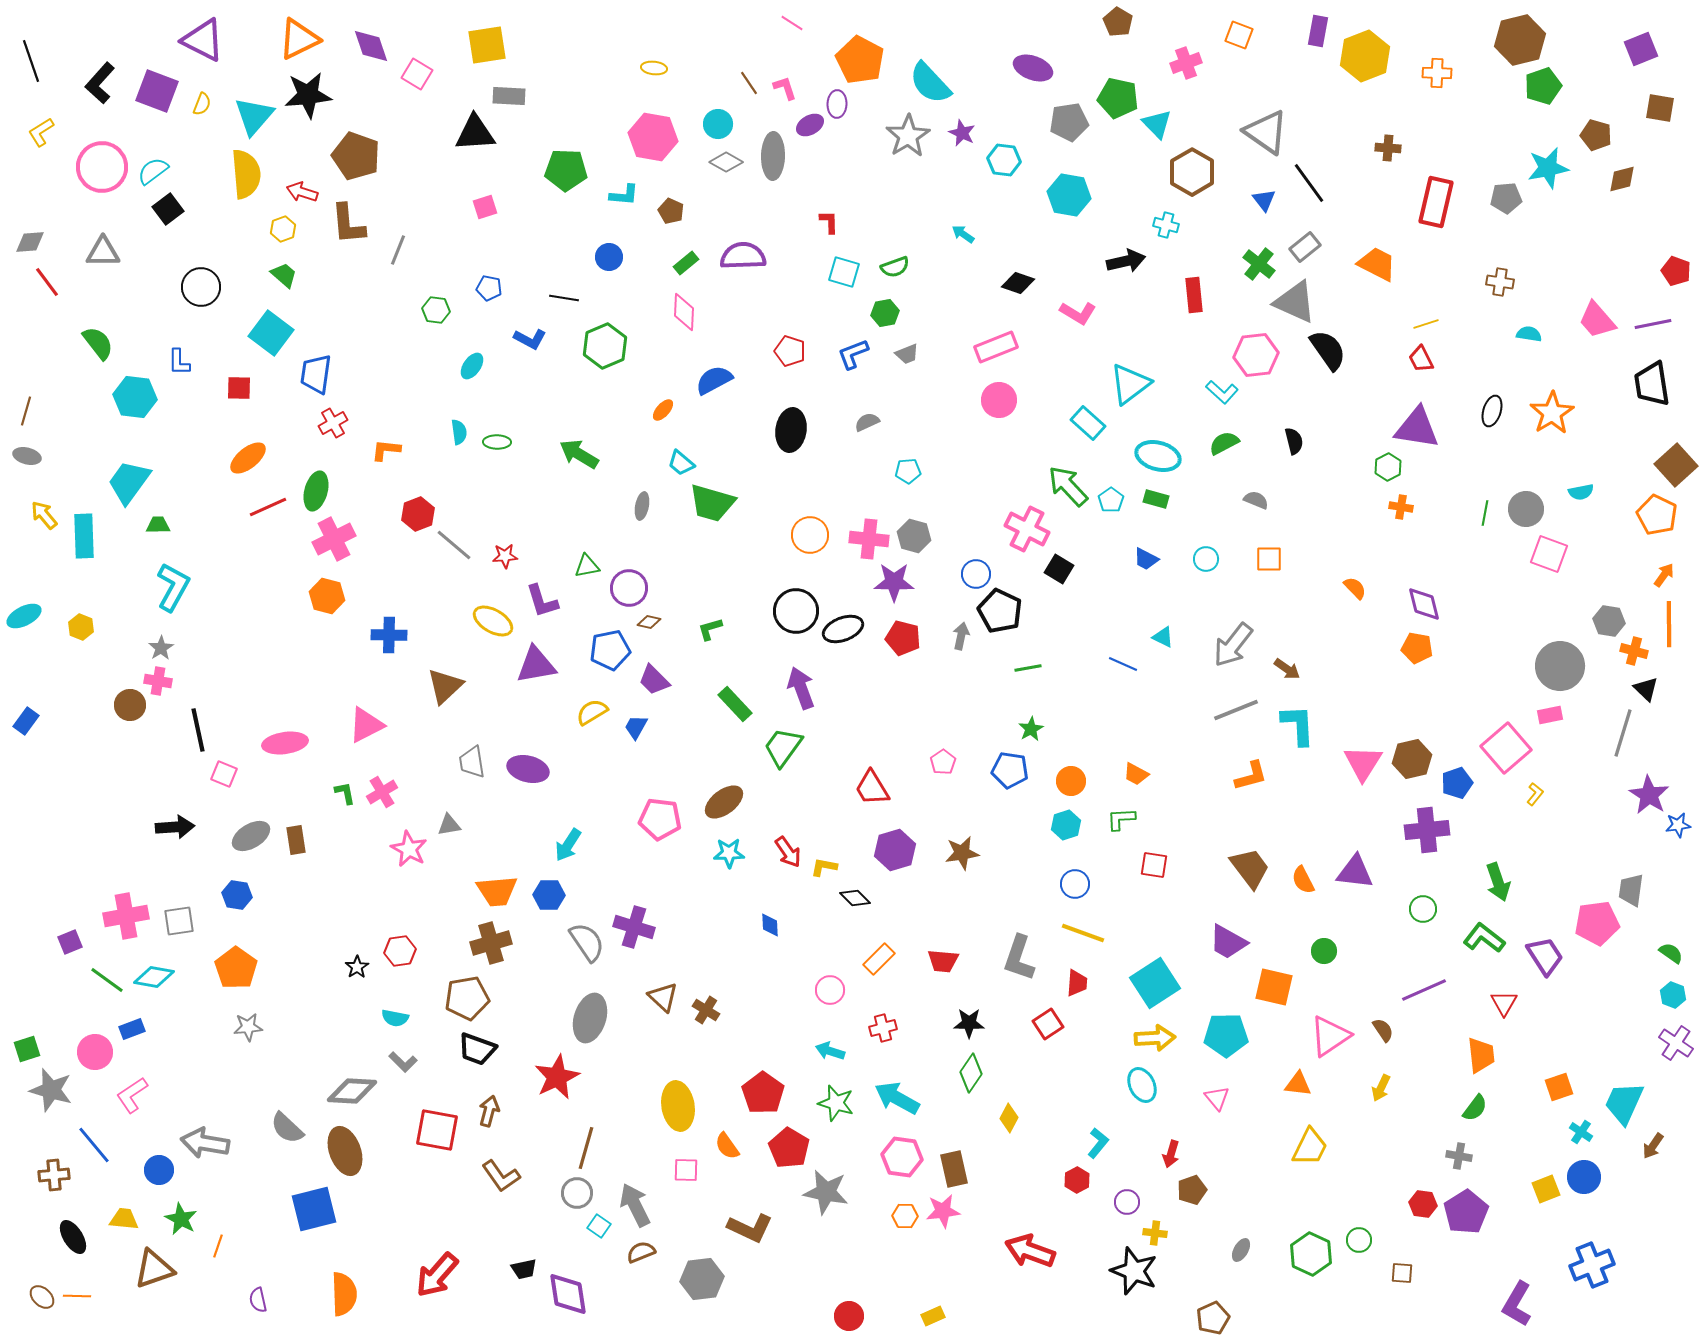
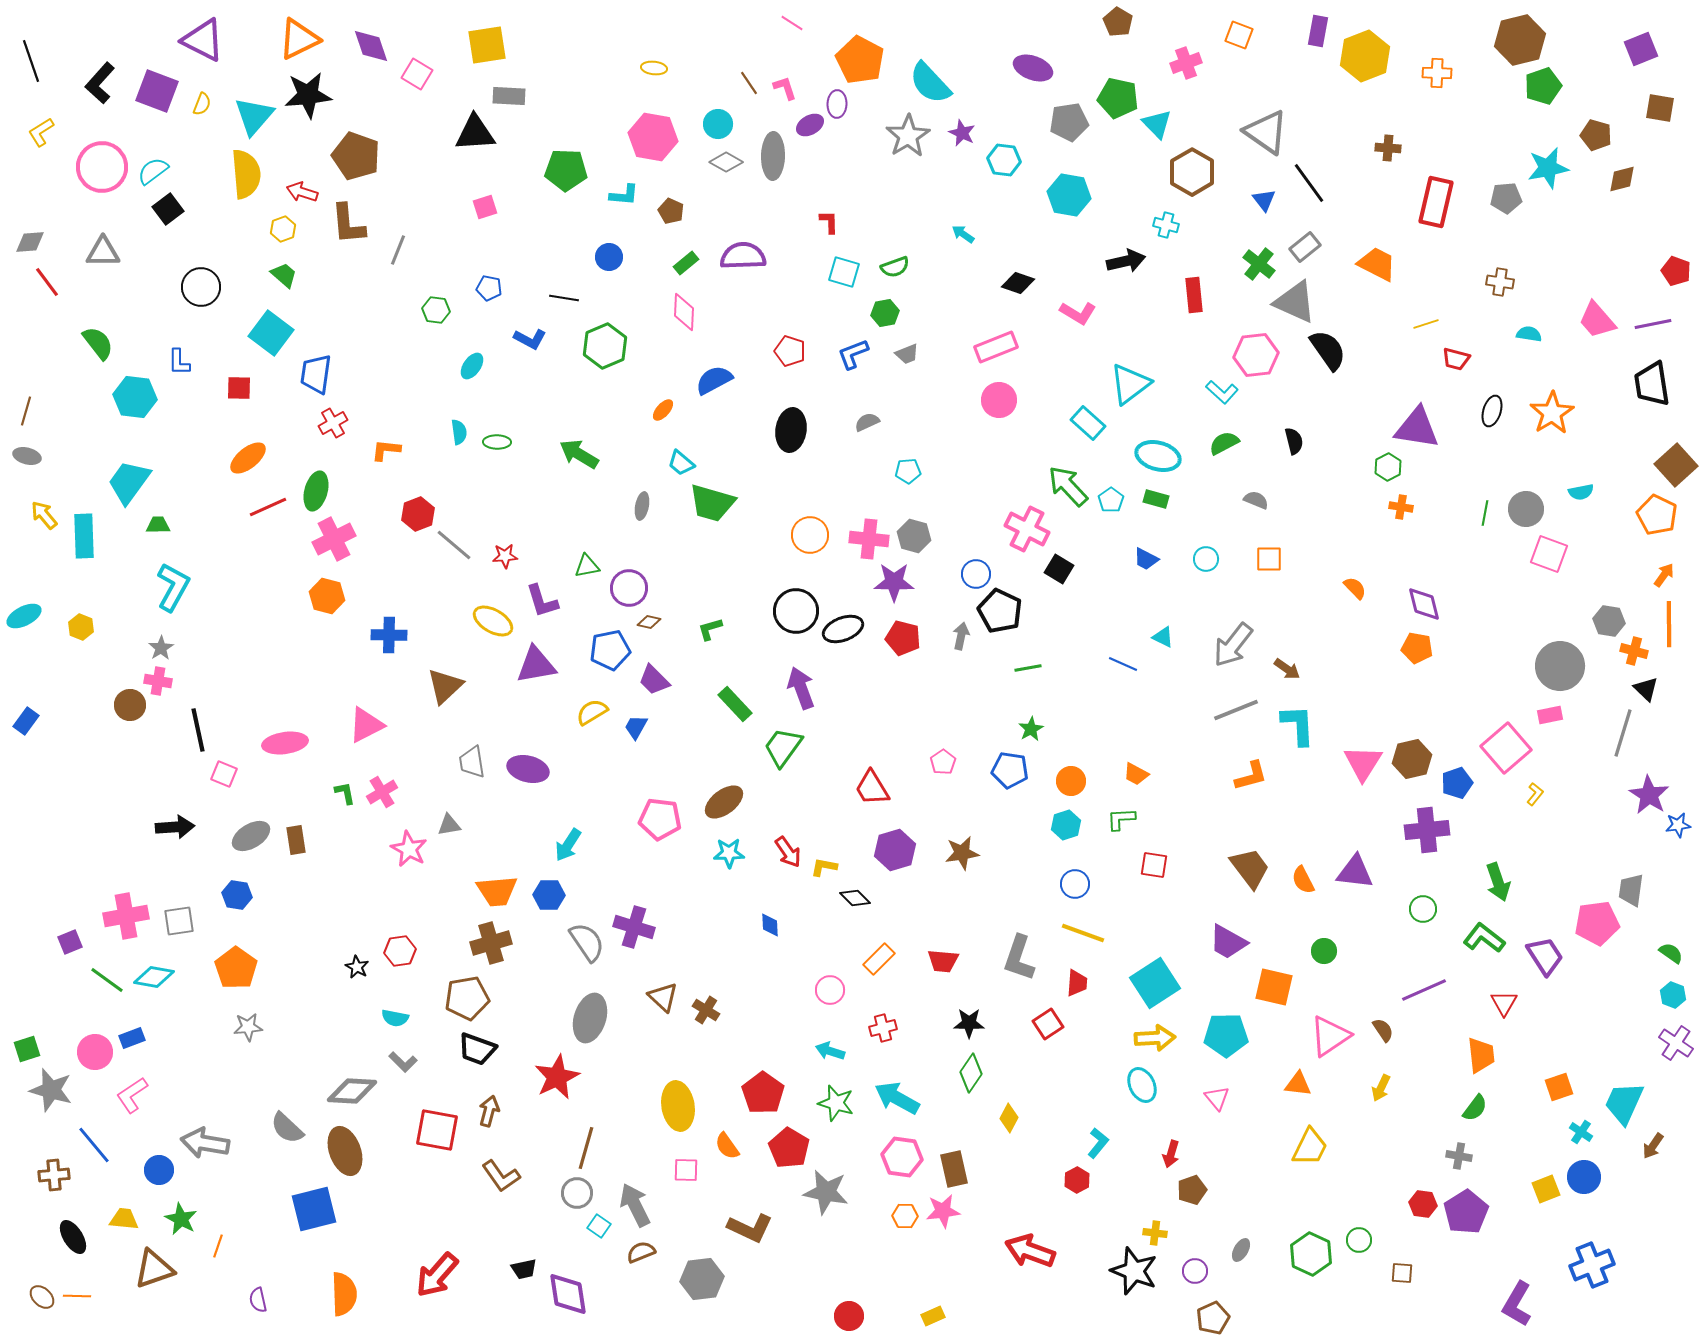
red trapezoid at (1421, 359): moved 35 px right; rotated 48 degrees counterclockwise
black star at (357, 967): rotated 10 degrees counterclockwise
blue rectangle at (132, 1029): moved 9 px down
purple circle at (1127, 1202): moved 68 px right, 69 px down
